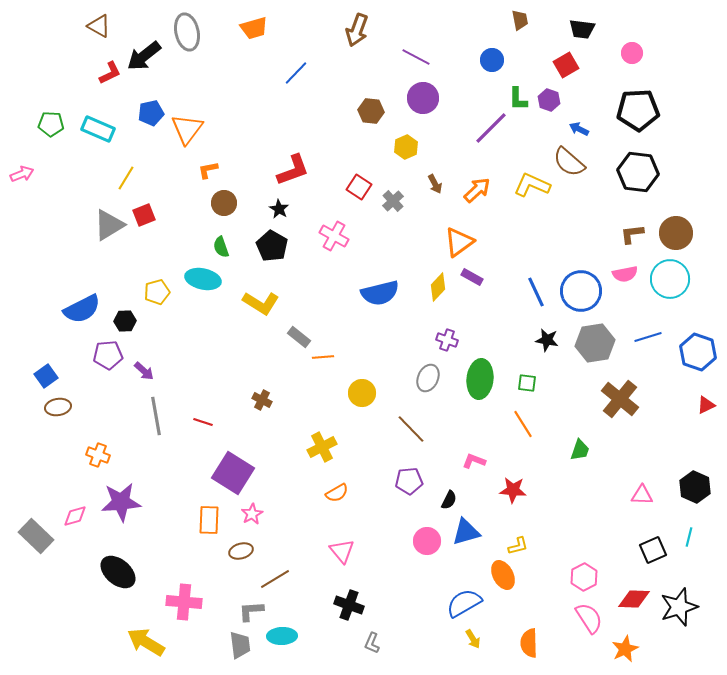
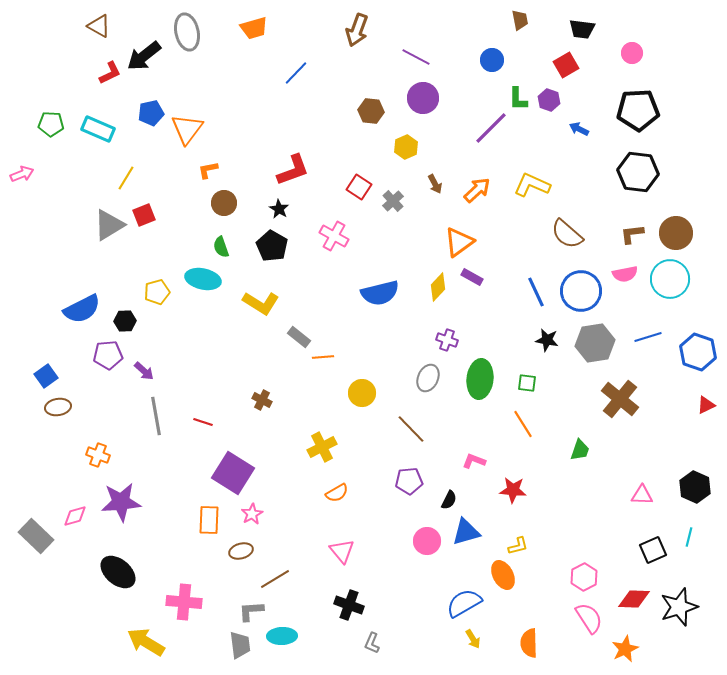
brown semicircle at (569, 162): moved 2 px left, 72 px down
